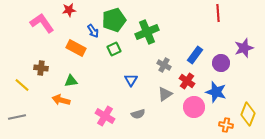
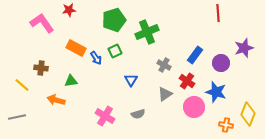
blue arrow: moved 3 px right, 27 px down
green square: moved 1 px right, 2 px down
orange arrow: moved 5 px left
